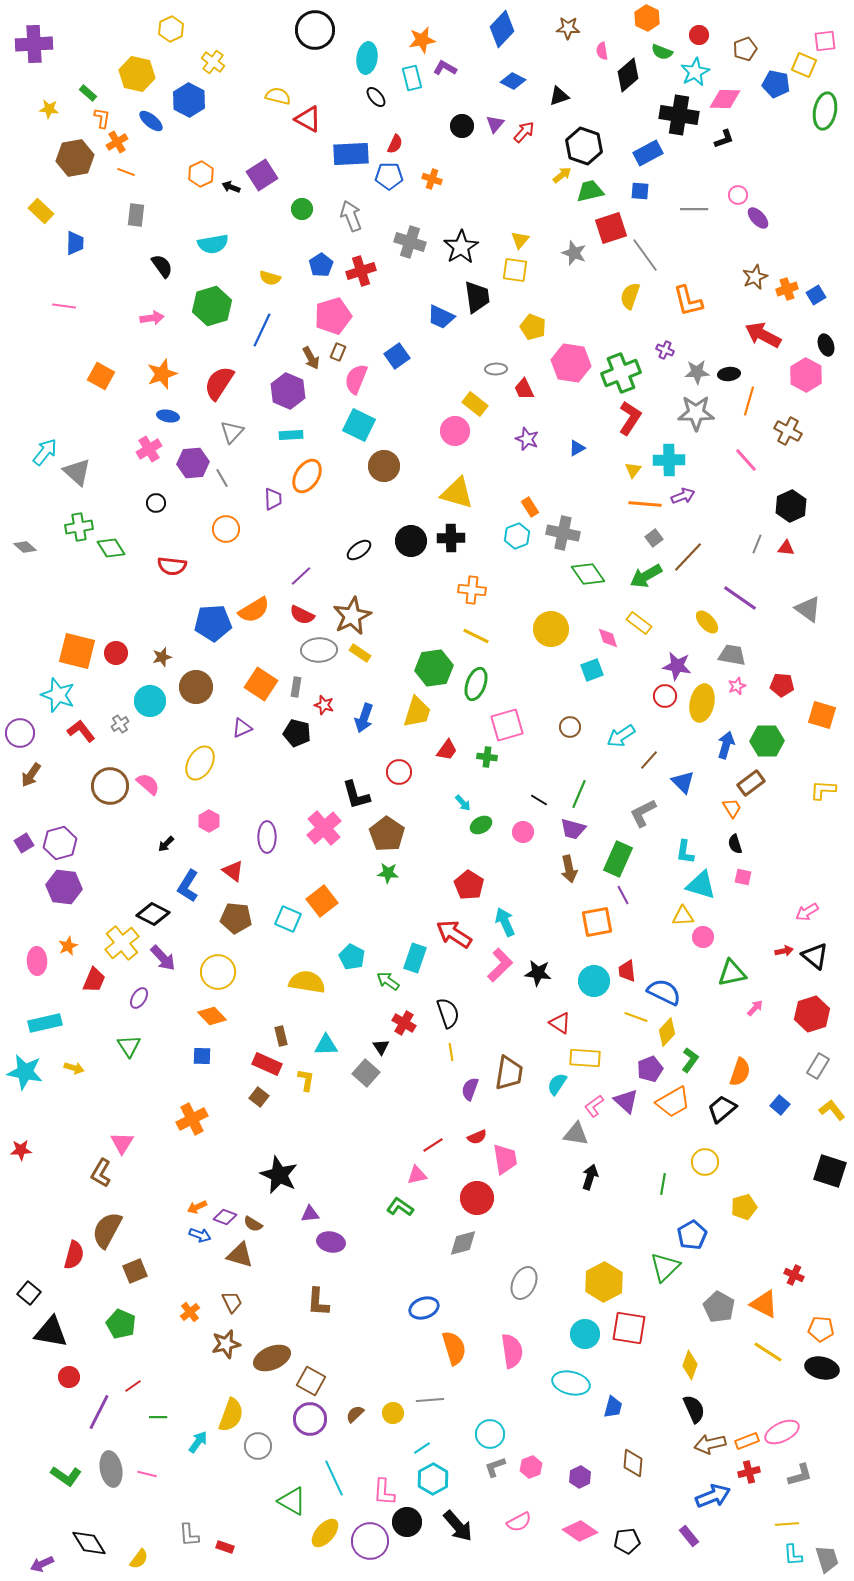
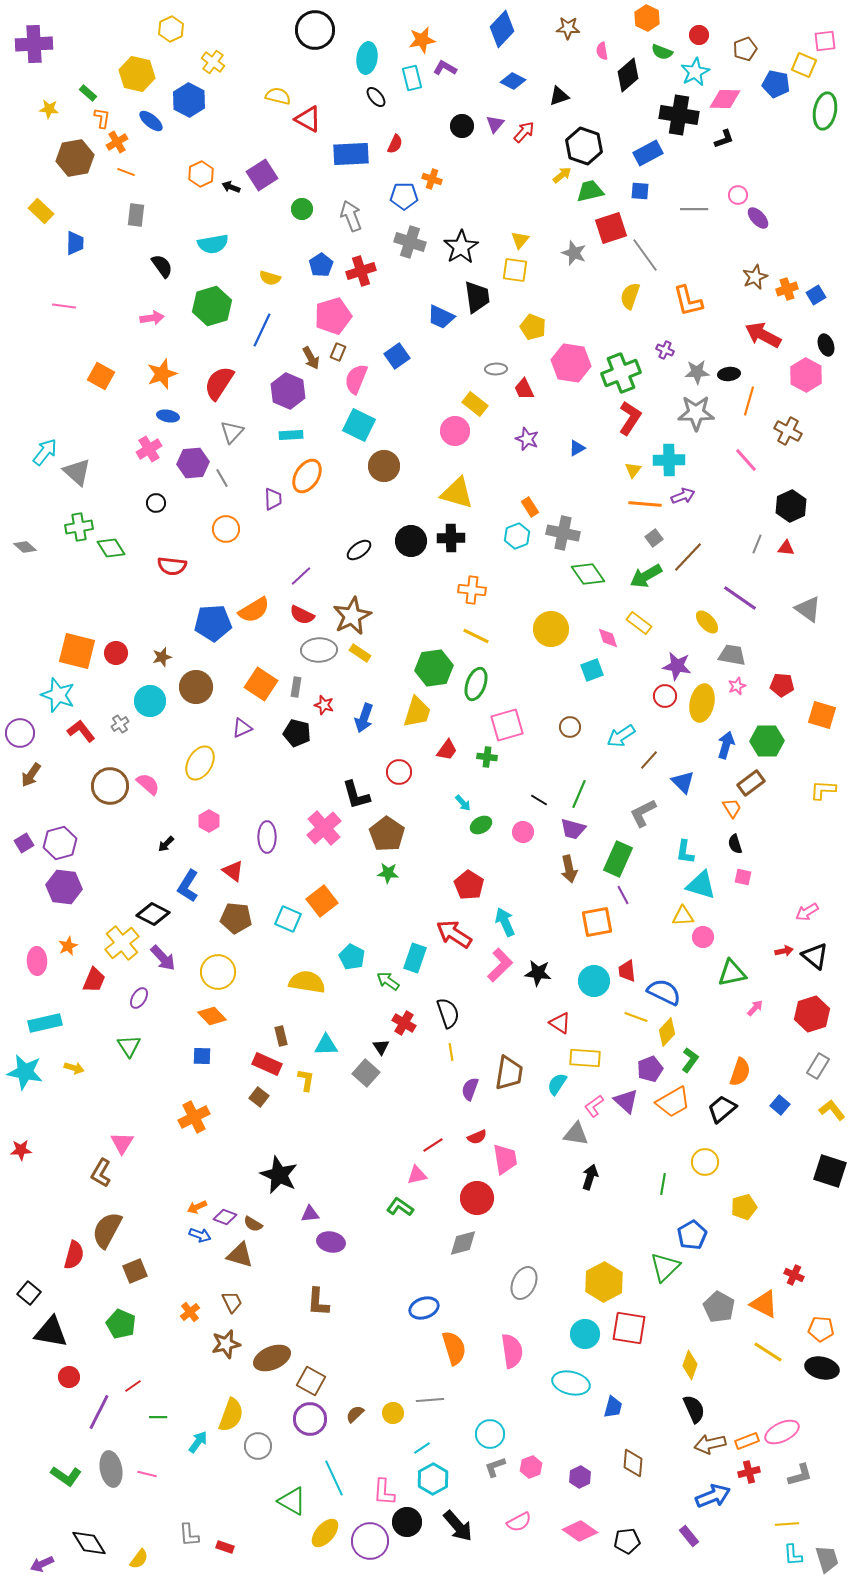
blue pentagon at (389, 176): moved 15 px right, 20 px down
orange cross at (192, 1119): moved 2 px right, 2 px up
